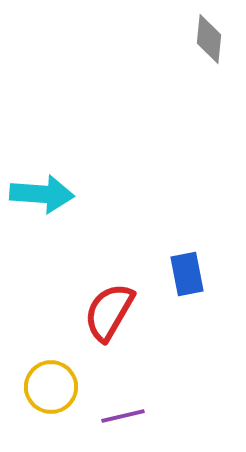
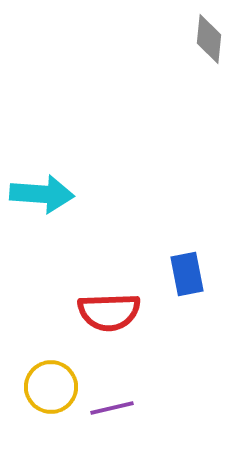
red semicircle: rotated 122 degrees counterclockwise
purple line: moved 11 px left, 8 px up
